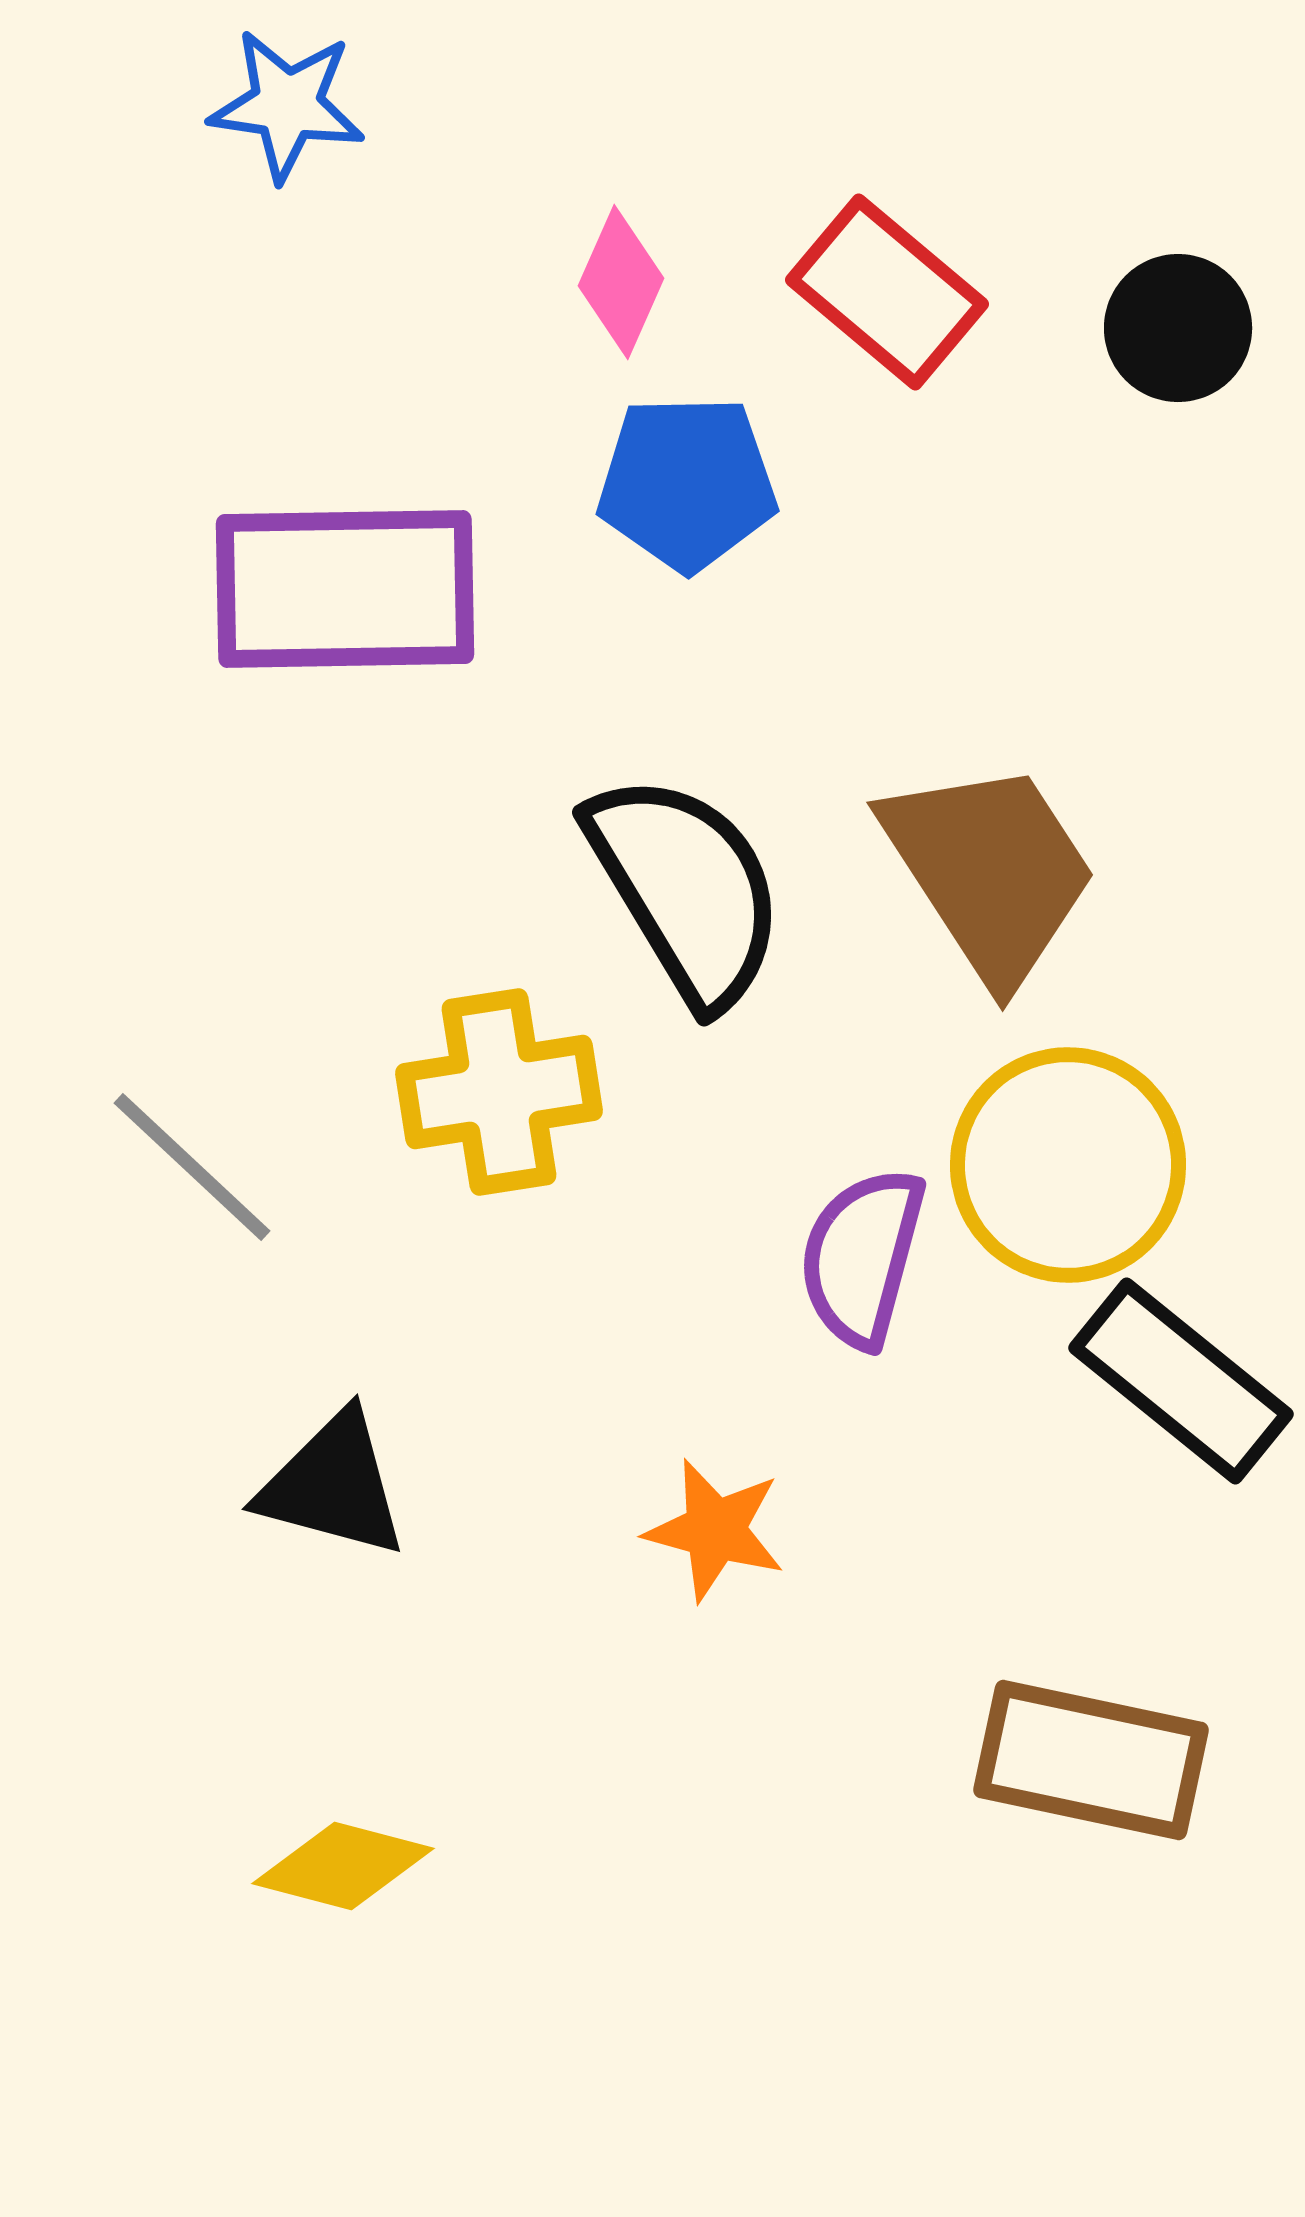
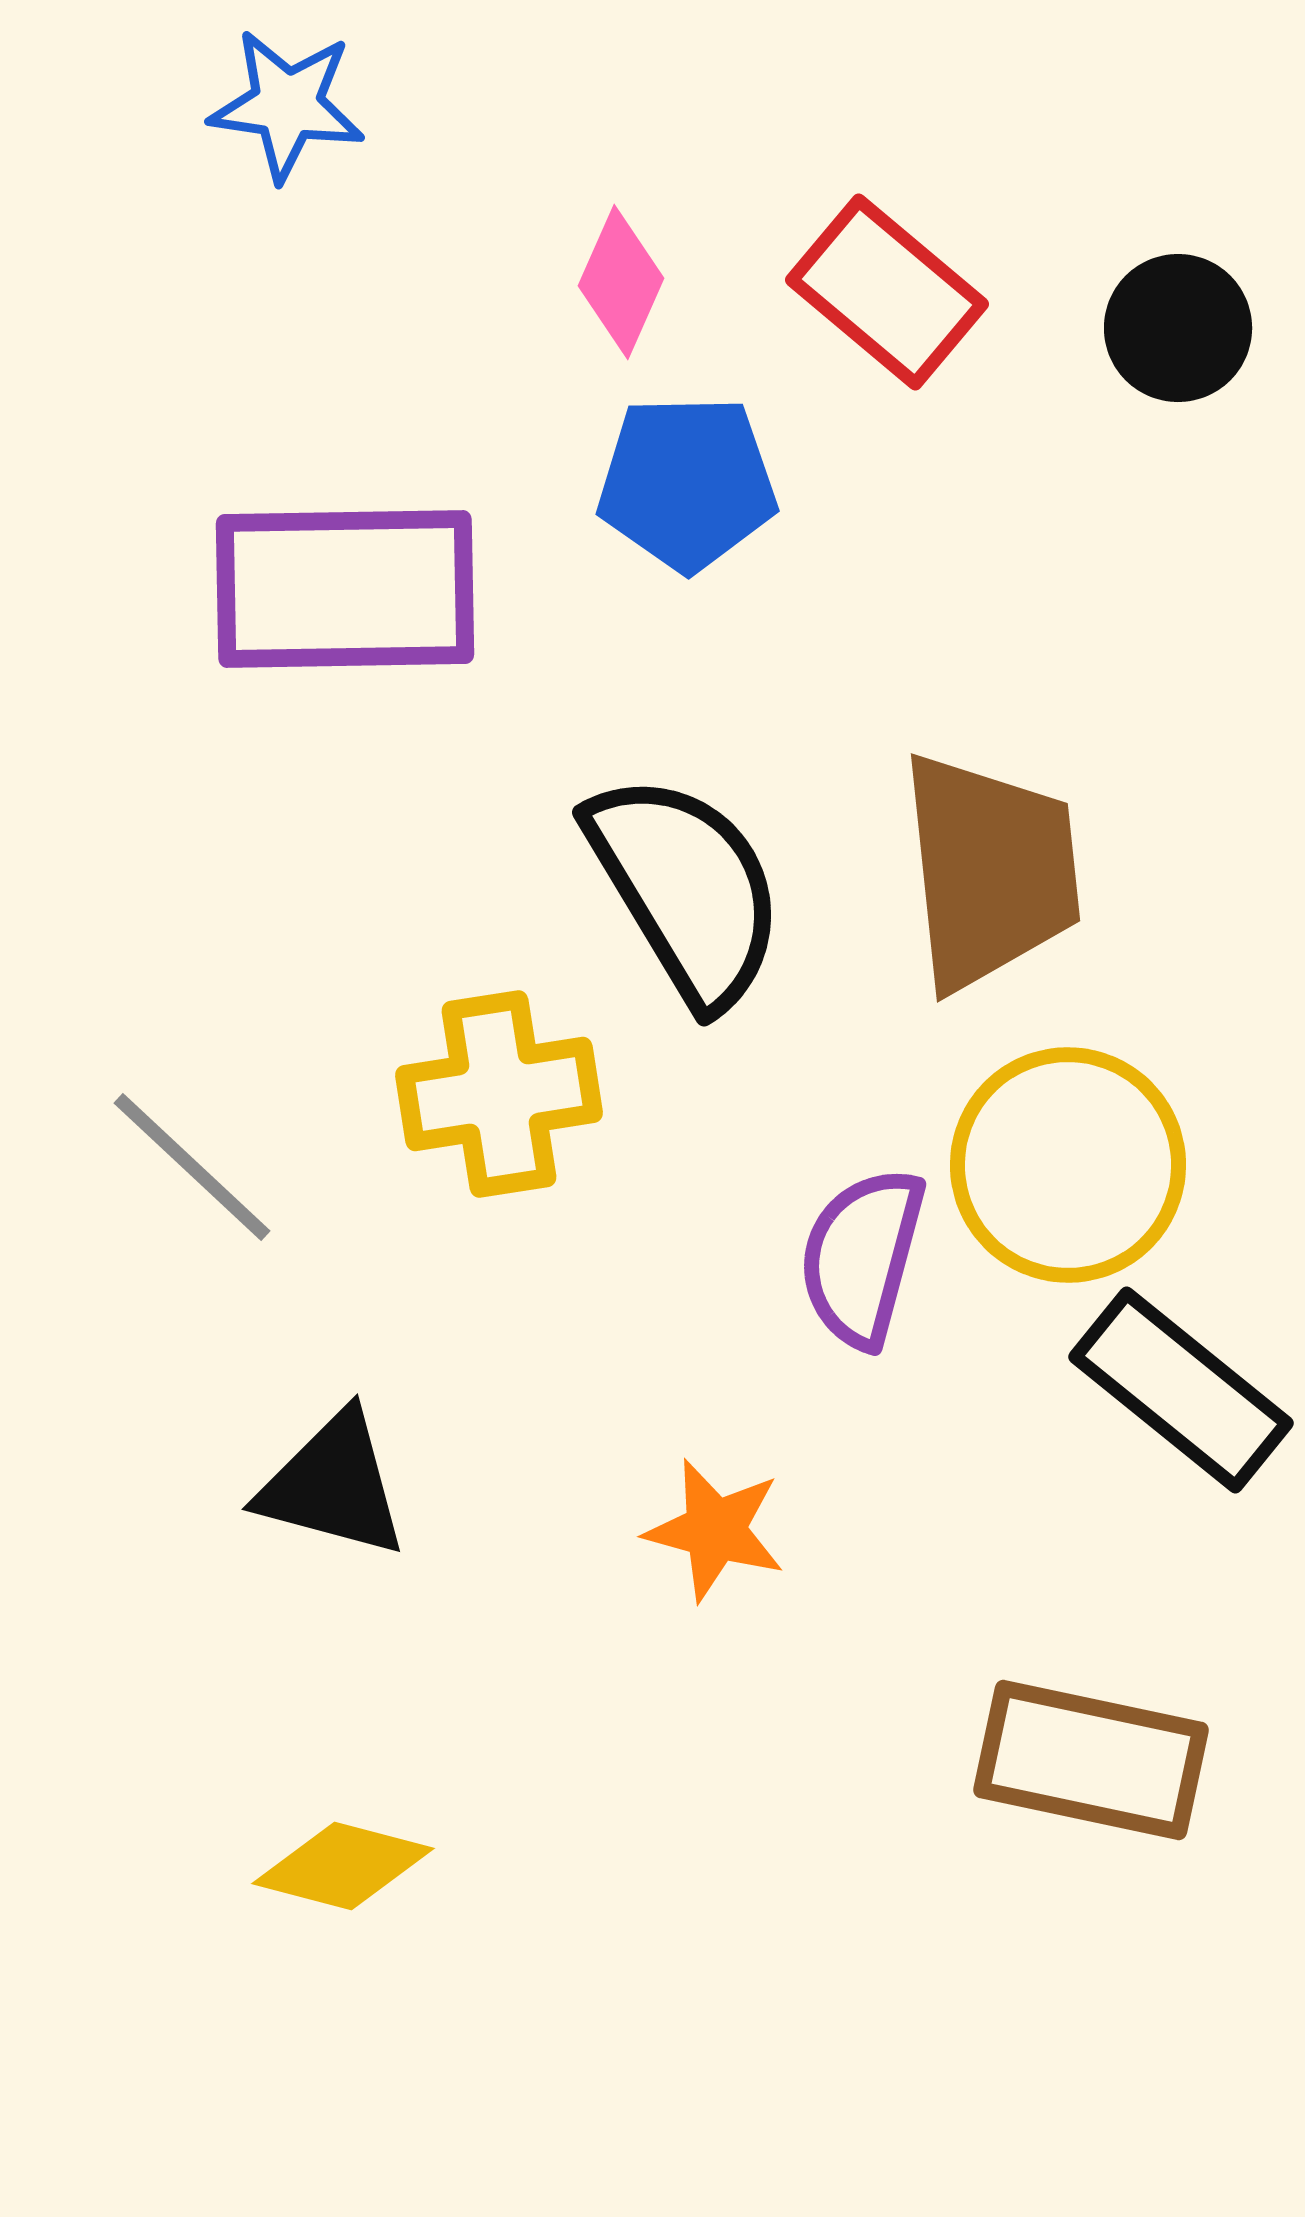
brown trapezoid: rotated 27 degrees clockwise
yellow cross: moved 2 px down
black rectangle: moved 9 px down
